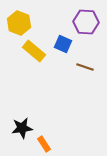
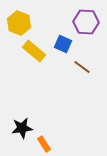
brown line: moved 3 px left; rotated 18 degrees clockwise
